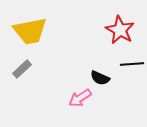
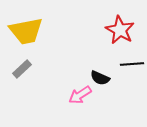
yellow trapezoid: moved 4 px left
pink arrow: moved 3 px up
